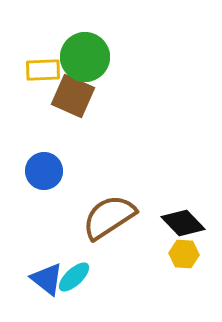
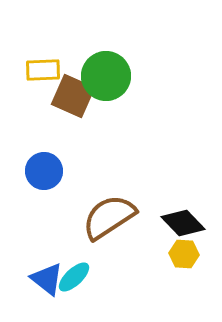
green circle: moved 21 px right, 19 px down
